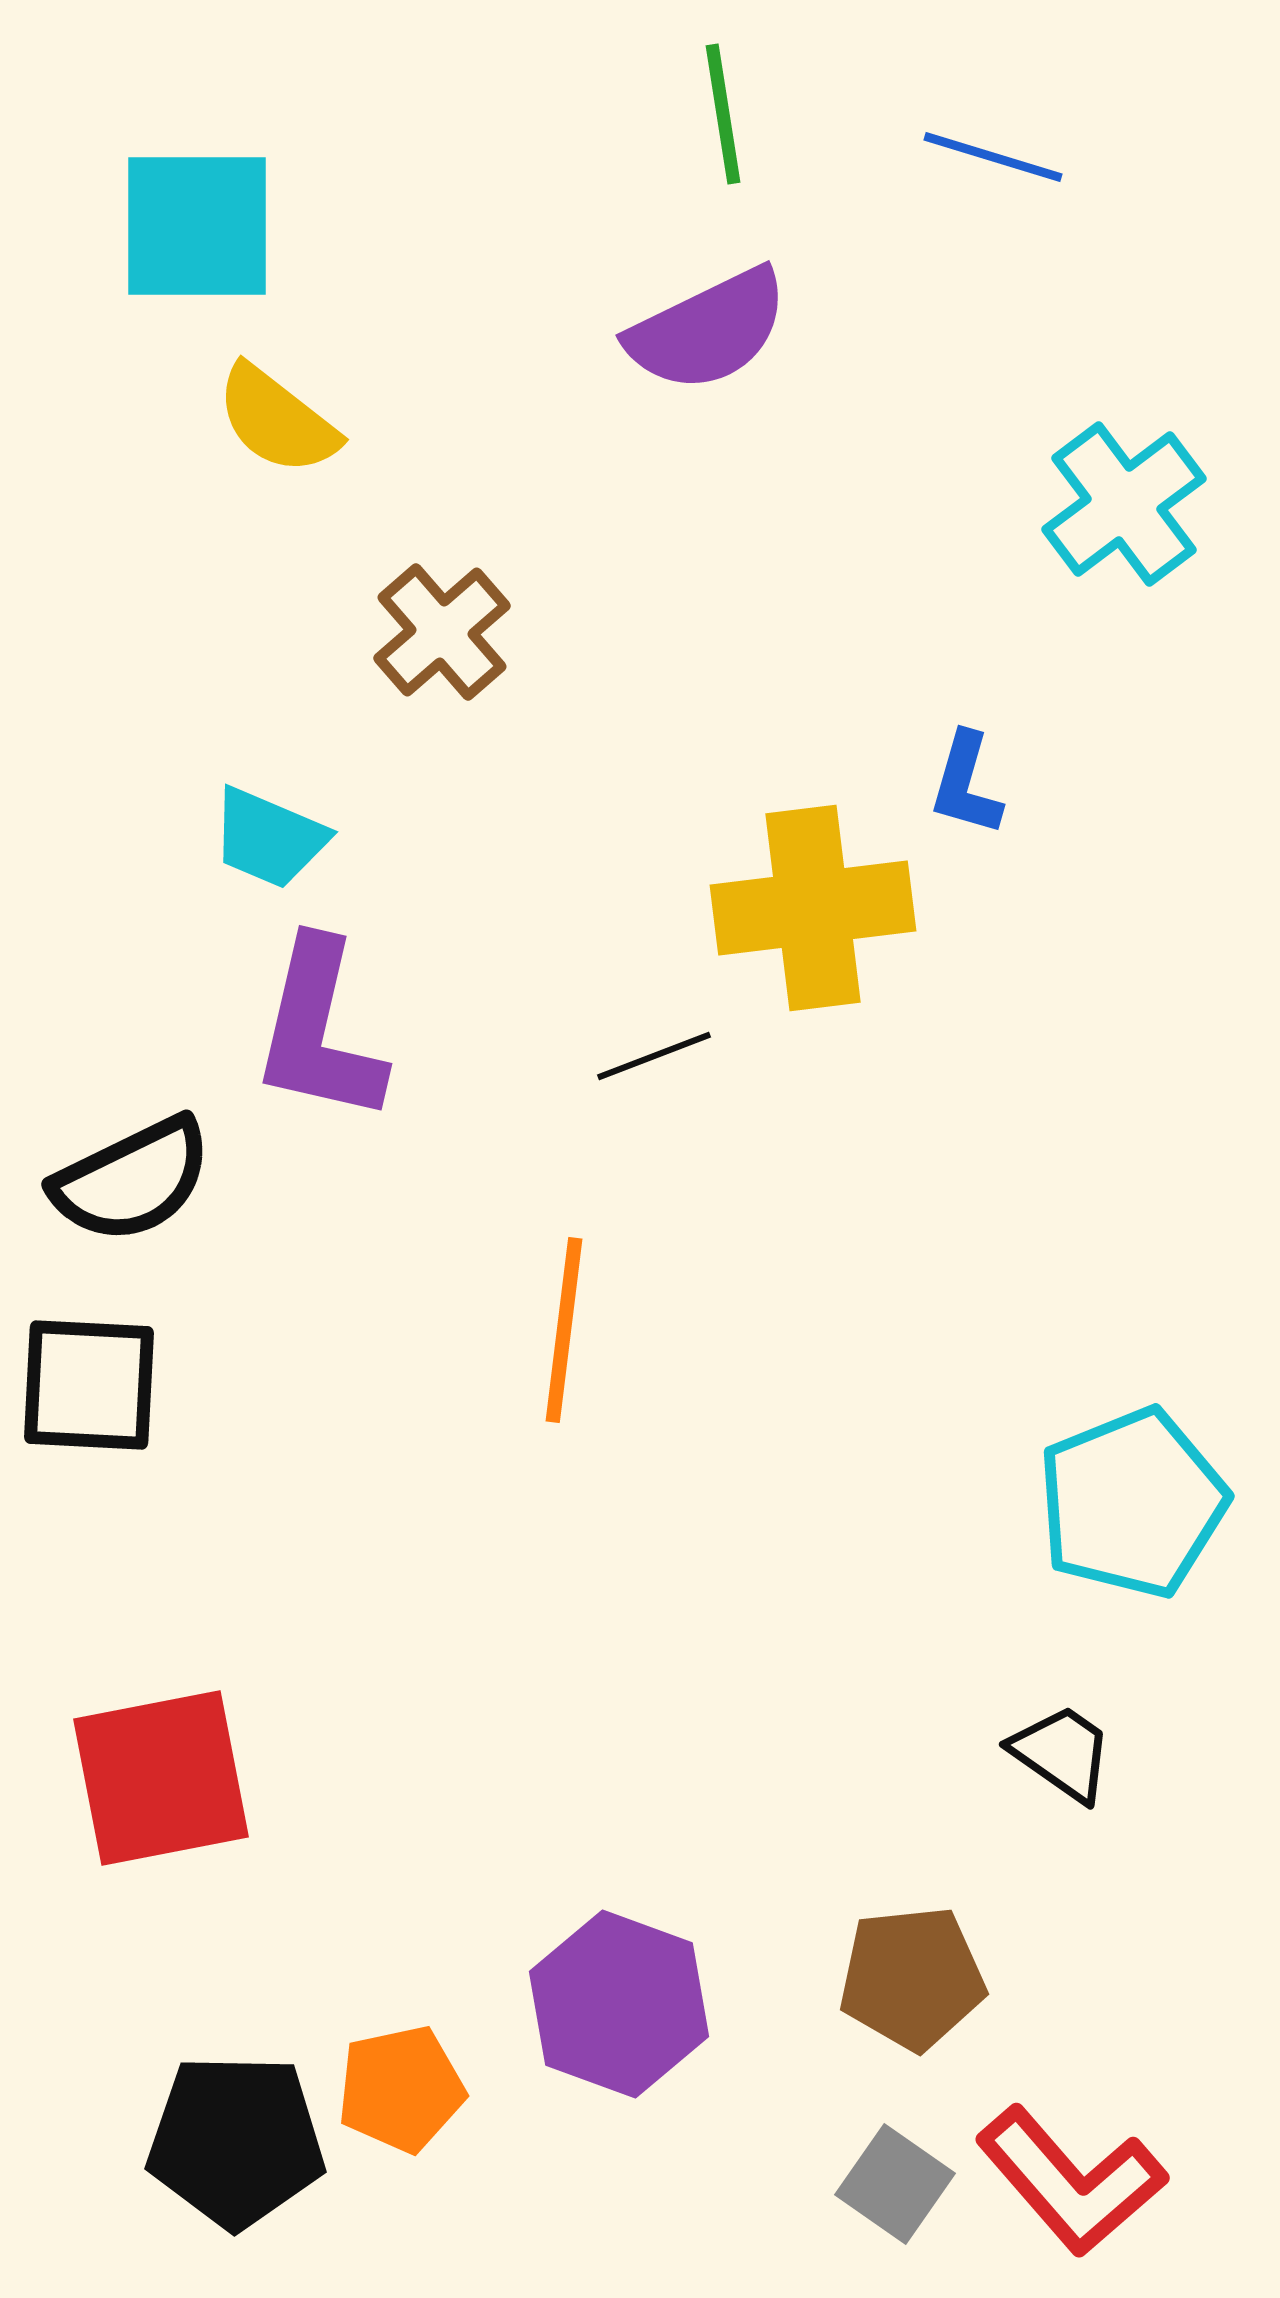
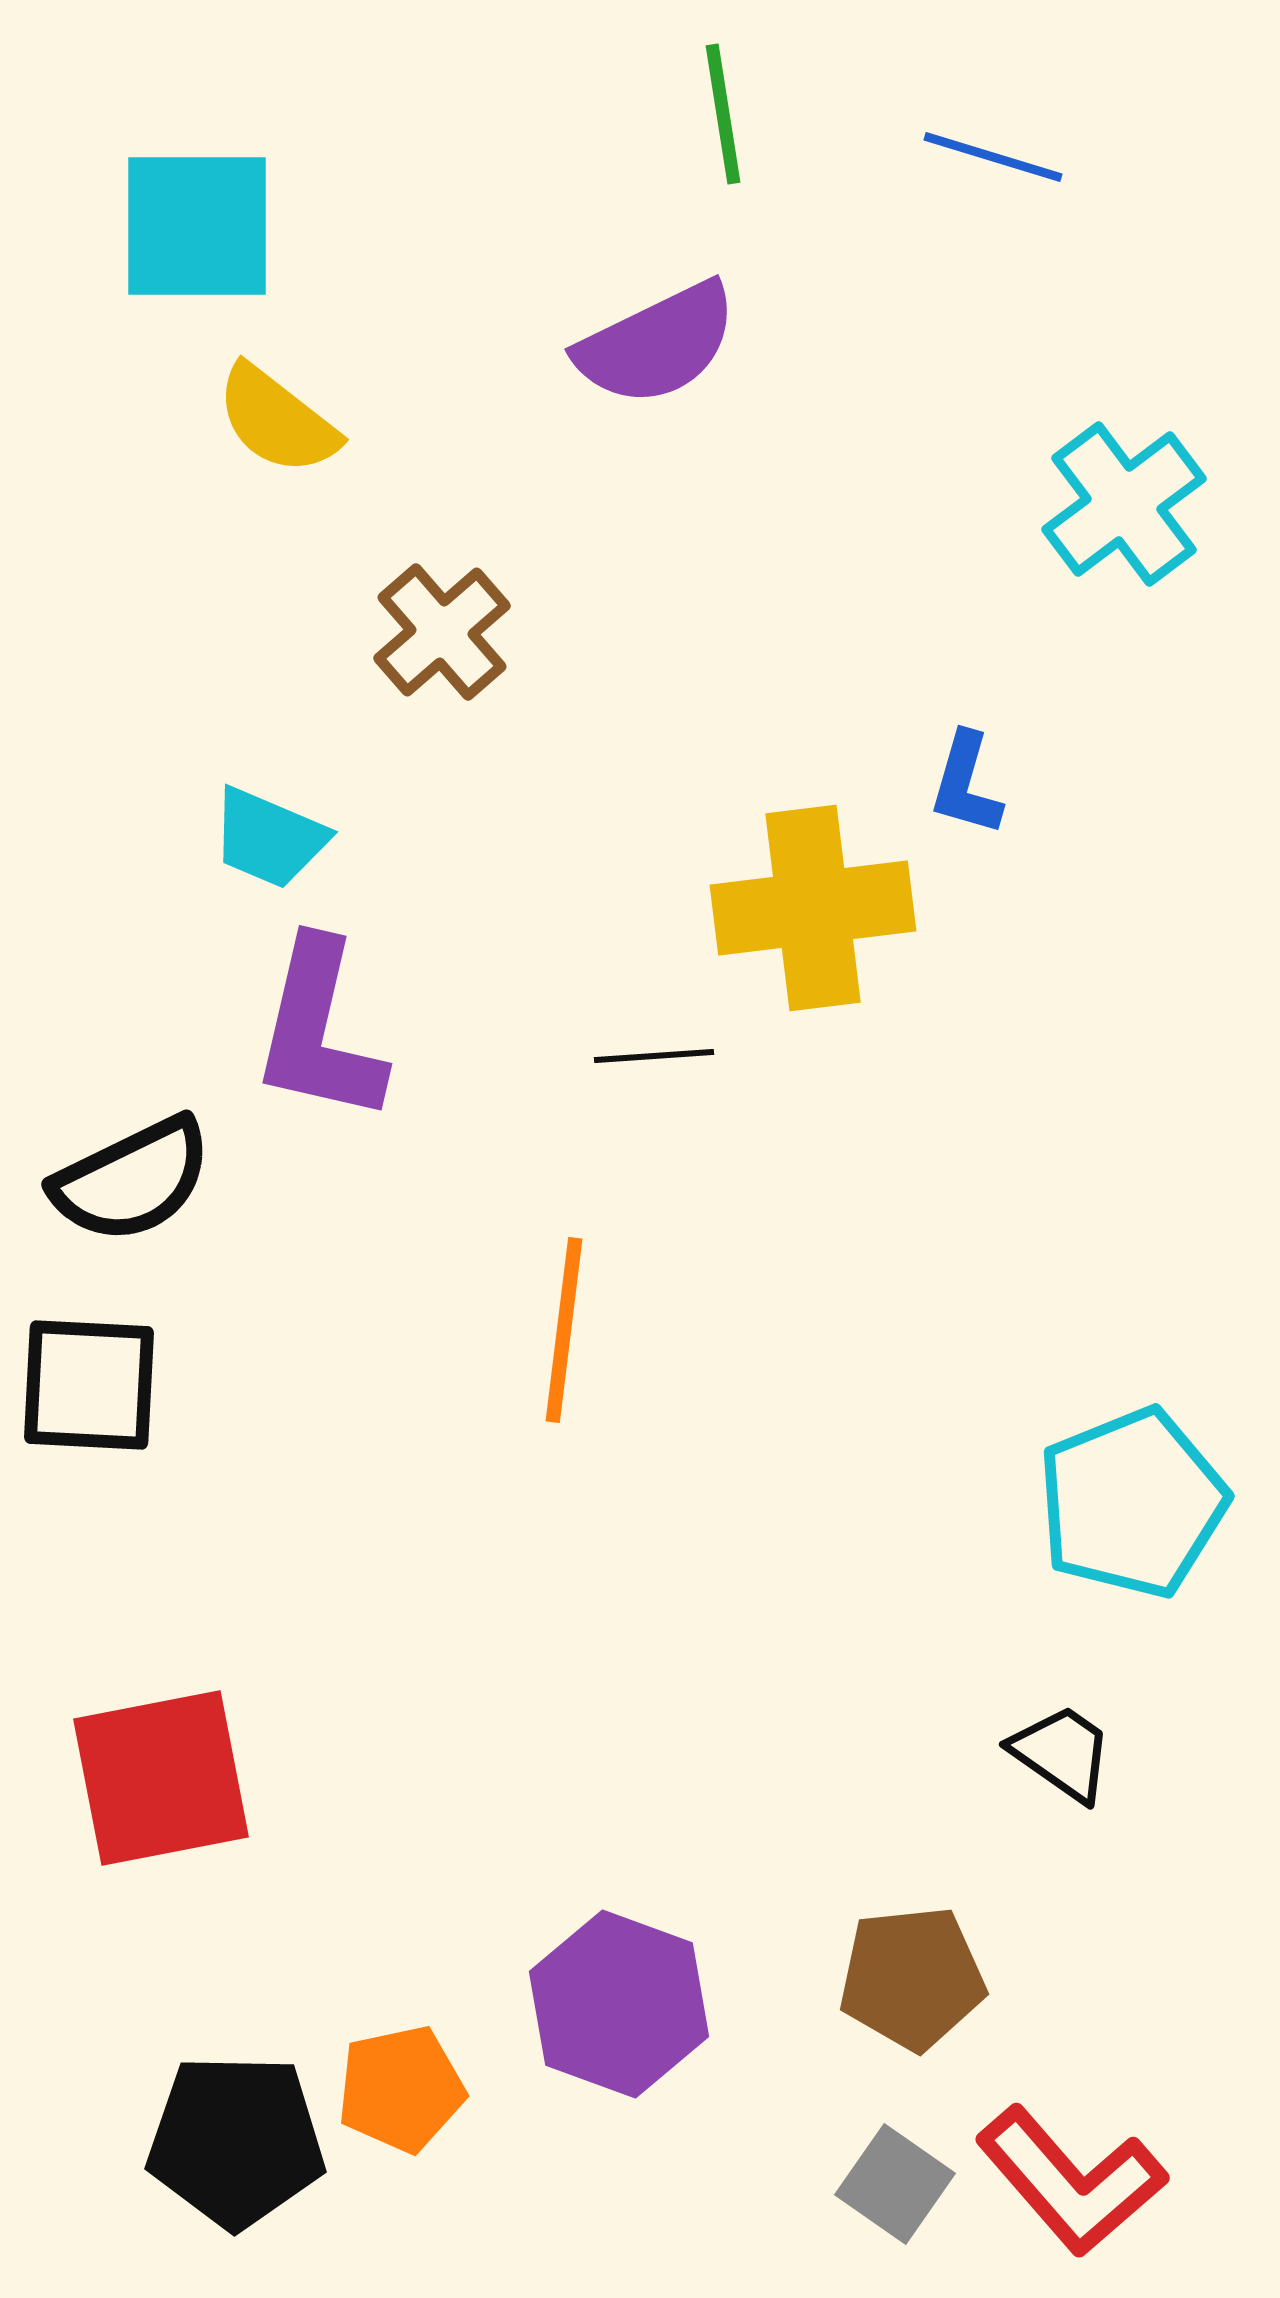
purple semicircle: moved 51 px left, 14 px down
black line: rotated 17 degrees clockwise
